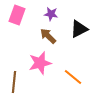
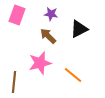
orange line: moved 2 px up
